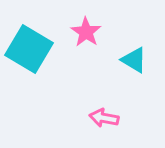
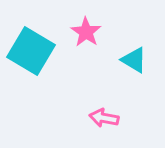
cyan square: moved 2 px right, 2 px down
